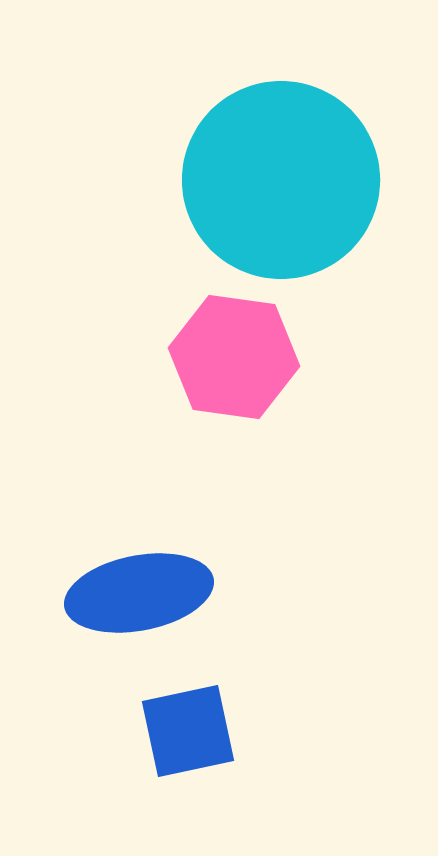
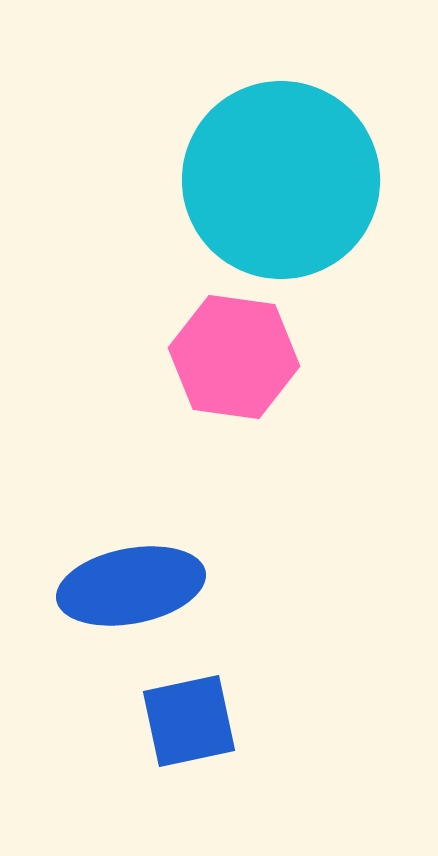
blue ellipse: moved 8 px left, 7 px up
blue square: moved 1 px right, 10 px up
